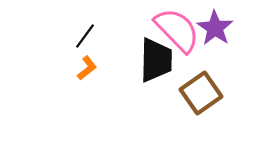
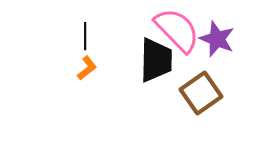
purple star: moved 2 px right, 11 px down; rotated 12 degrees counterclockwise
black line: rotated 36 degrees counterclockwise
